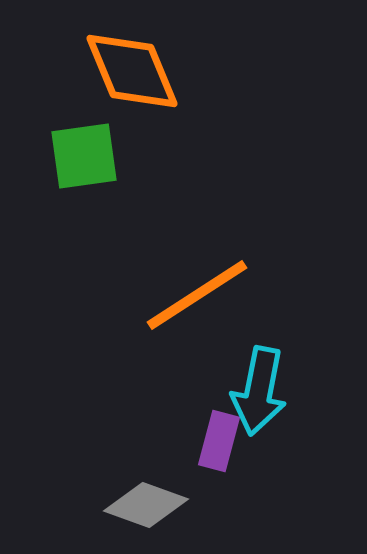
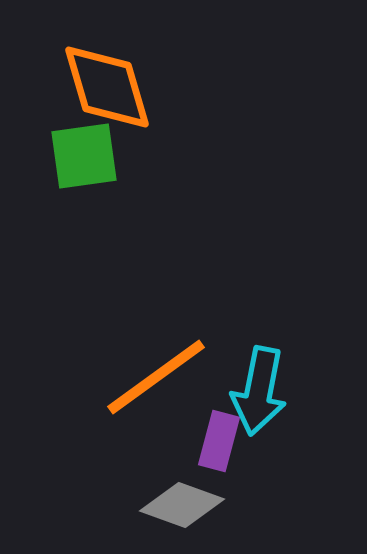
orange diamond: moved 25 px left, 16 px down; rotated 6 degrees clockwise
orange line: moved 41 px left, 82 px down; rotated 3 degrees counterclockwise
gray diamond: moved 36 px right
